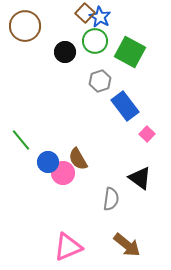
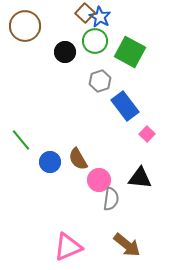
blue circle: moved 2 px right
pink circle: moved 36 px right, 7 px down
black triangle: rotated 30 degrees counterclockwise
